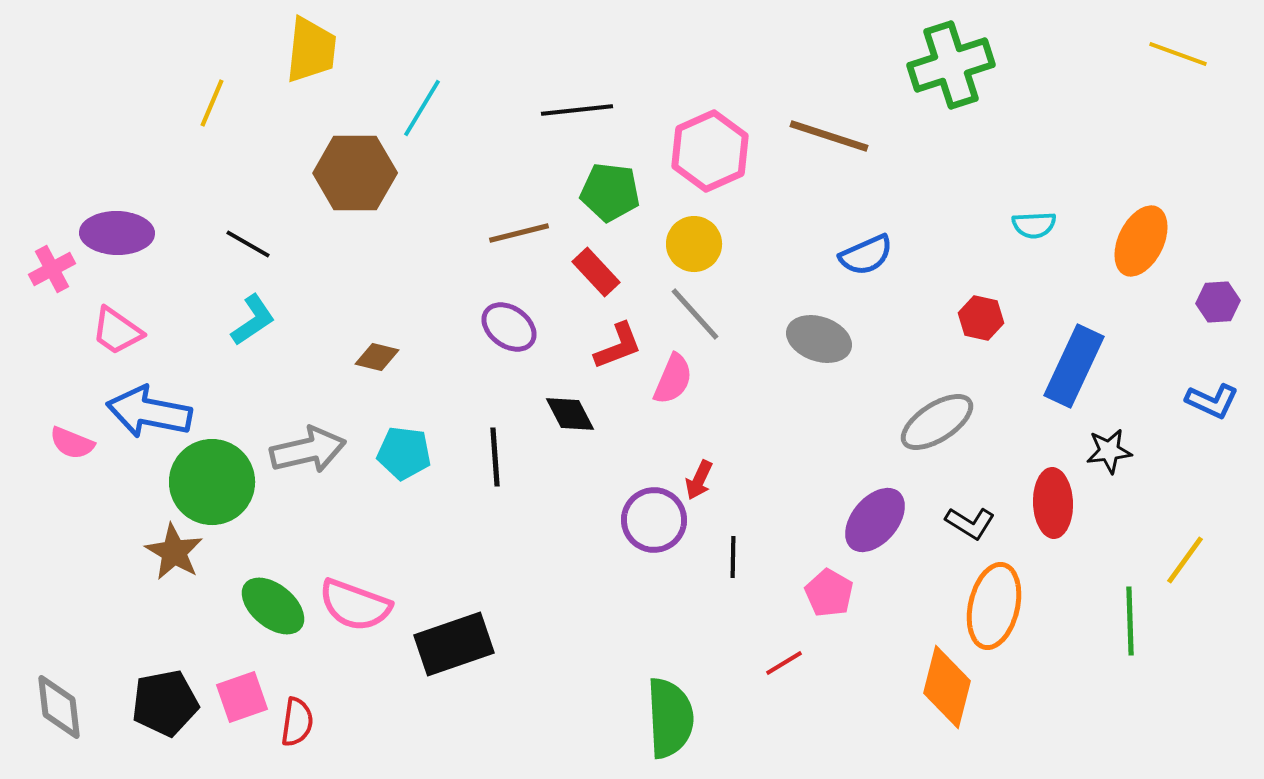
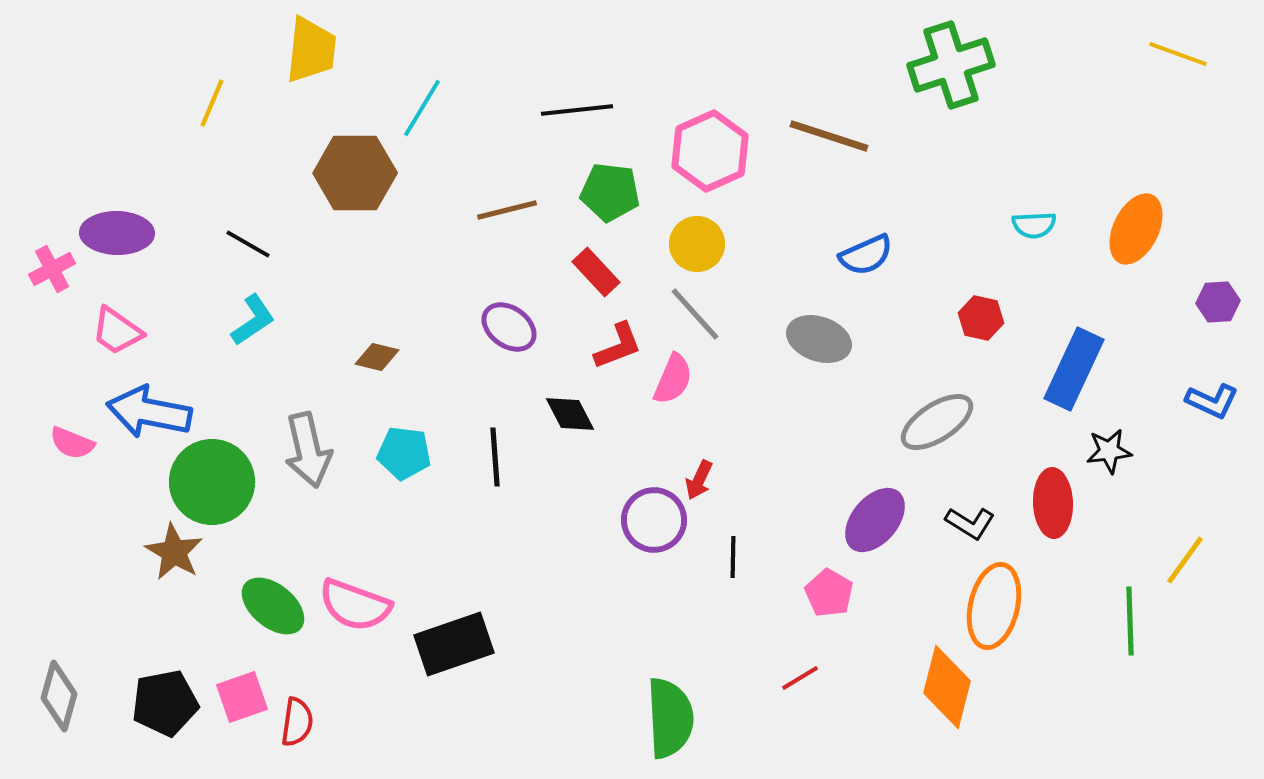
brown line at (519, 233): moved 12 px left, 23 px up
orange ellipse at (1141, 241): moved 5 px left, 12 px up
yellow circle at (694, 244): moved 3 px right
blue rectangle at (1074, 366): moved 3 px down
gray arrow at (308, 450): rotated 90 degrees clockwise
red line at (784, 663): moved 16 px right, 15 px down
gray diamond at (59, 707): moved 11 px up; rotated 22 degrees clockwise
